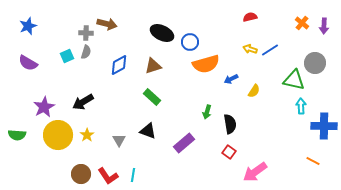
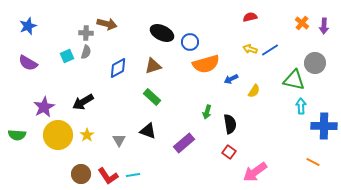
blue diamond: moved 1 px left, 3 px down
orange line: moved 1 px down
cyan line: rotated 72 degrees clockwise
